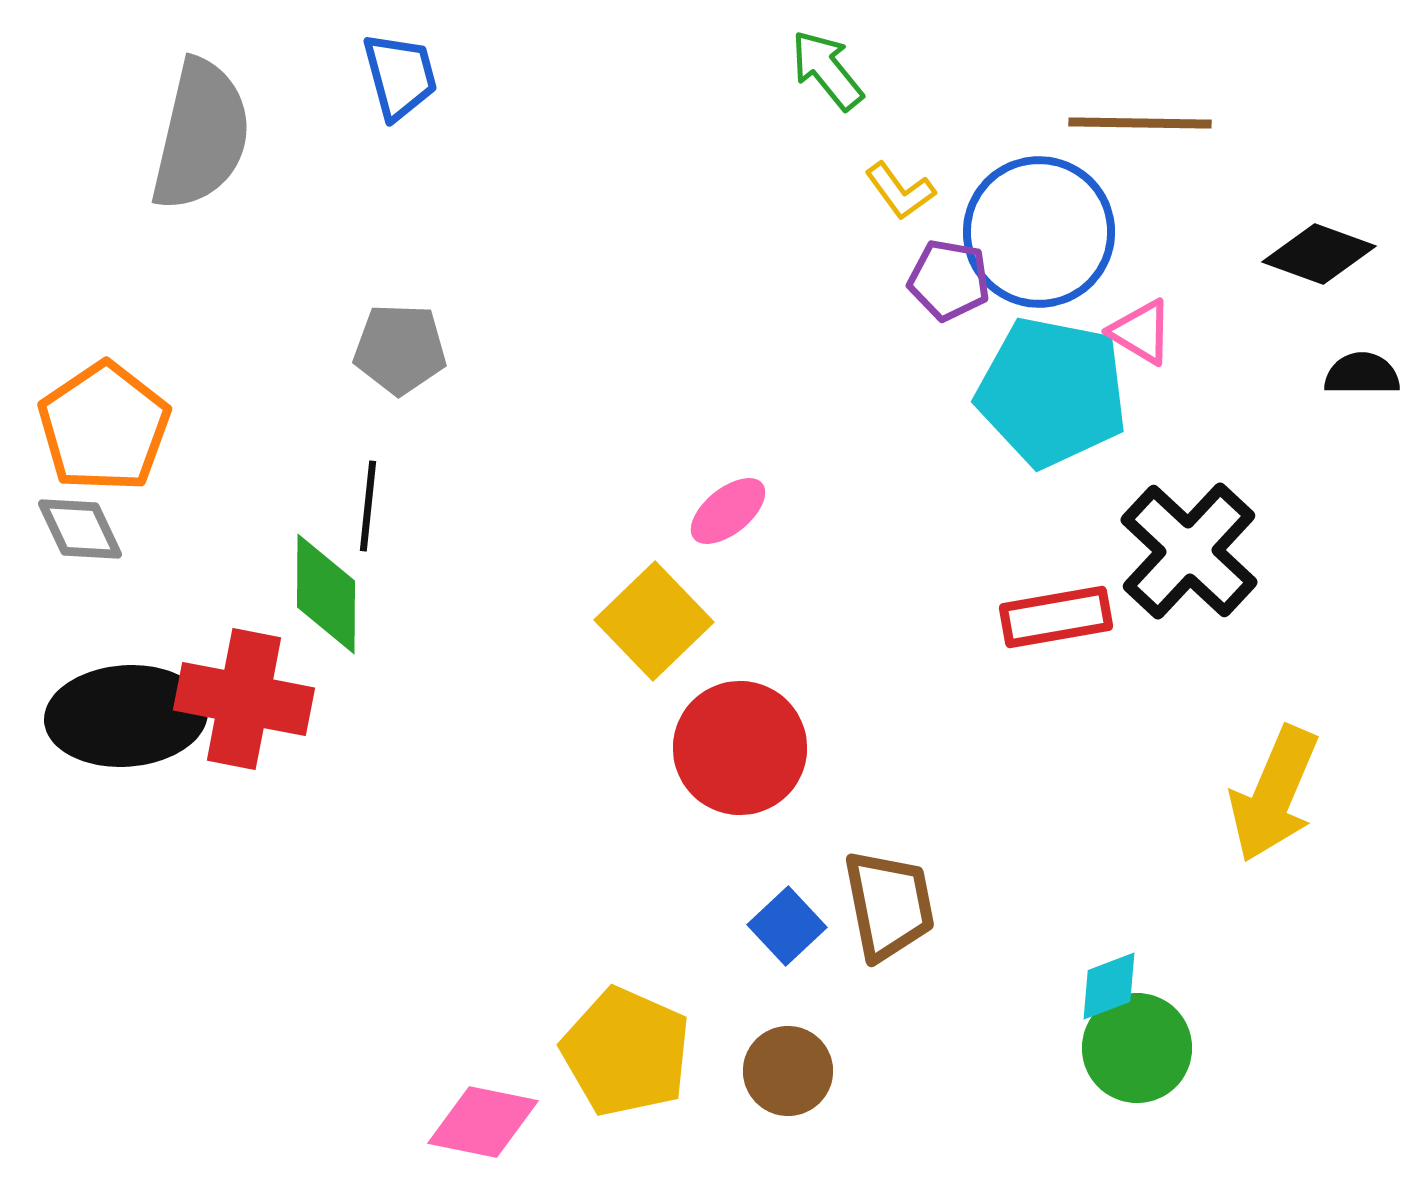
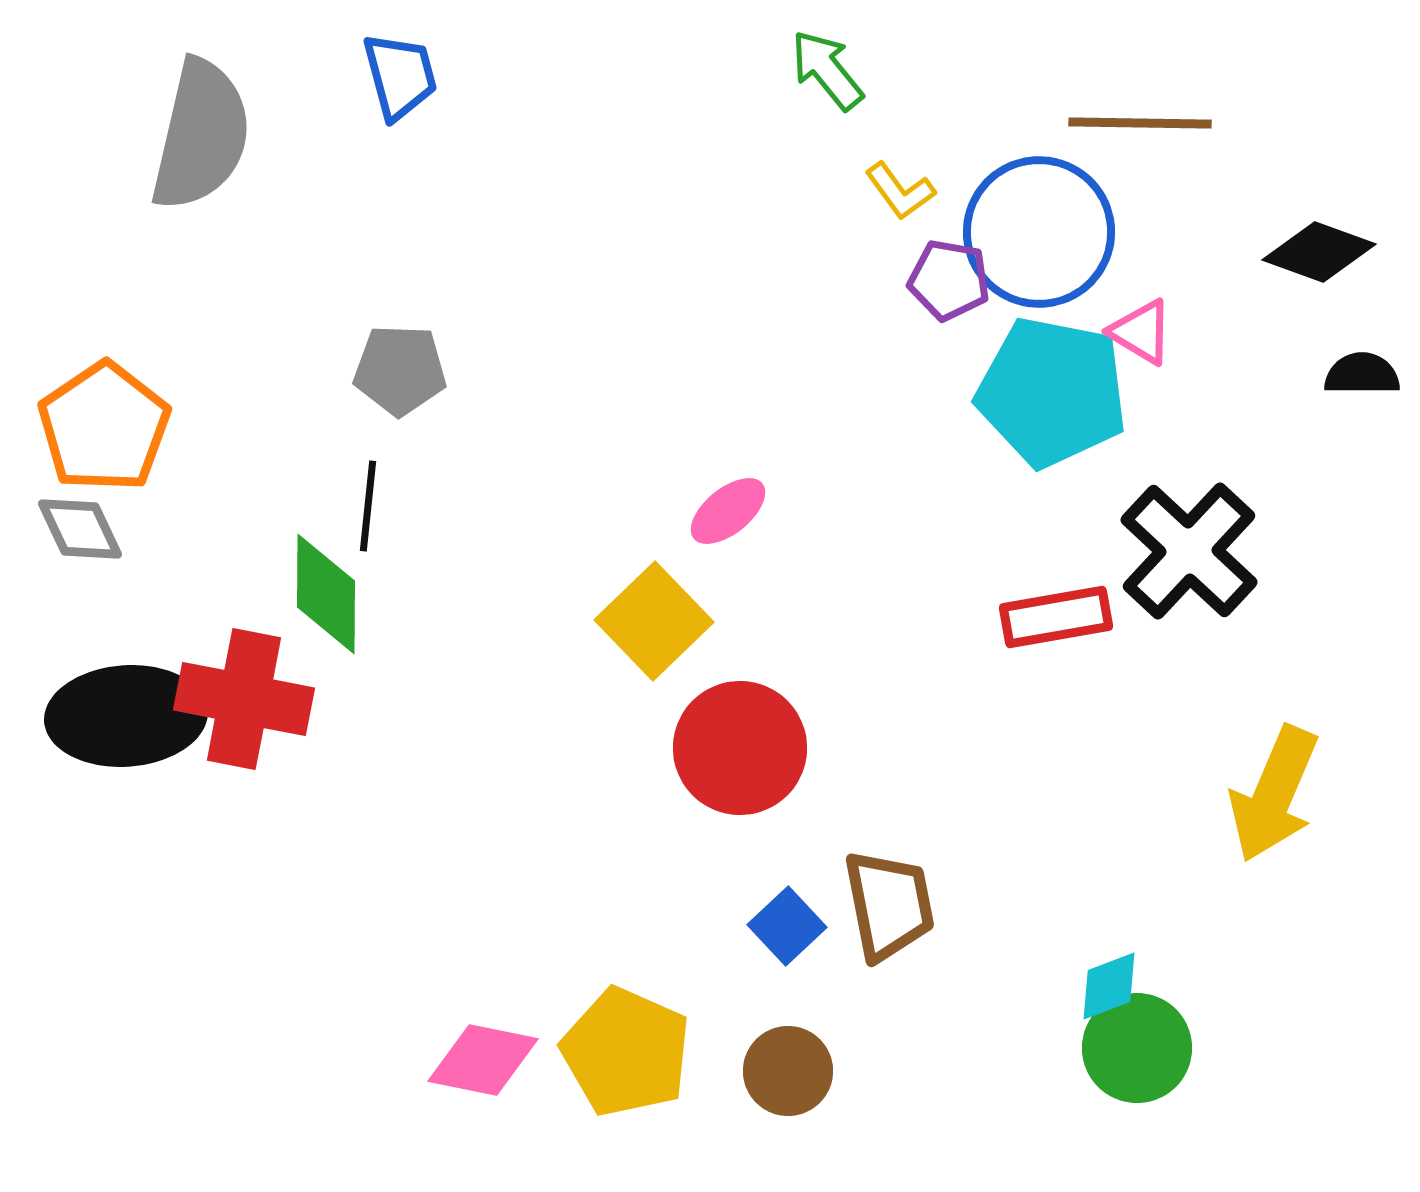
black diamond: moved 2 px up
gray pentagon: moved 21 px down
pink diamond: moved 62 px up
